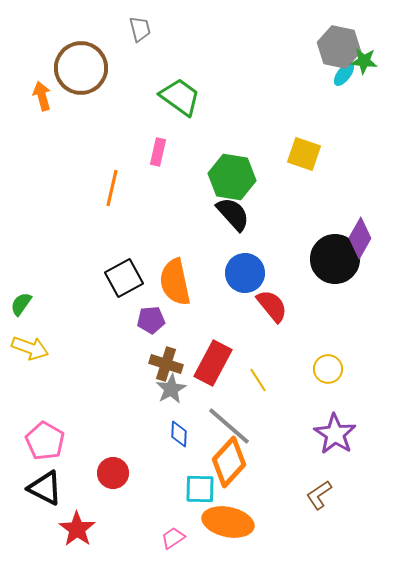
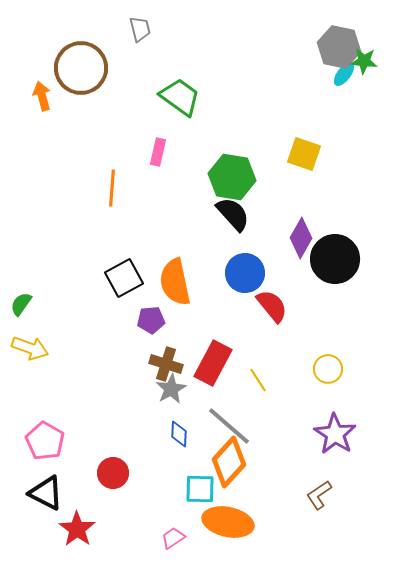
orange line: rotated 9 degrees counterclockwise
purple diamond: moved 59 px left
black triangle: moved 1 px right, 5 px down
